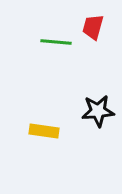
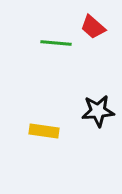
red trapezoid: rotated 64 degrees counterclockwise
green line: moved 1 px down
